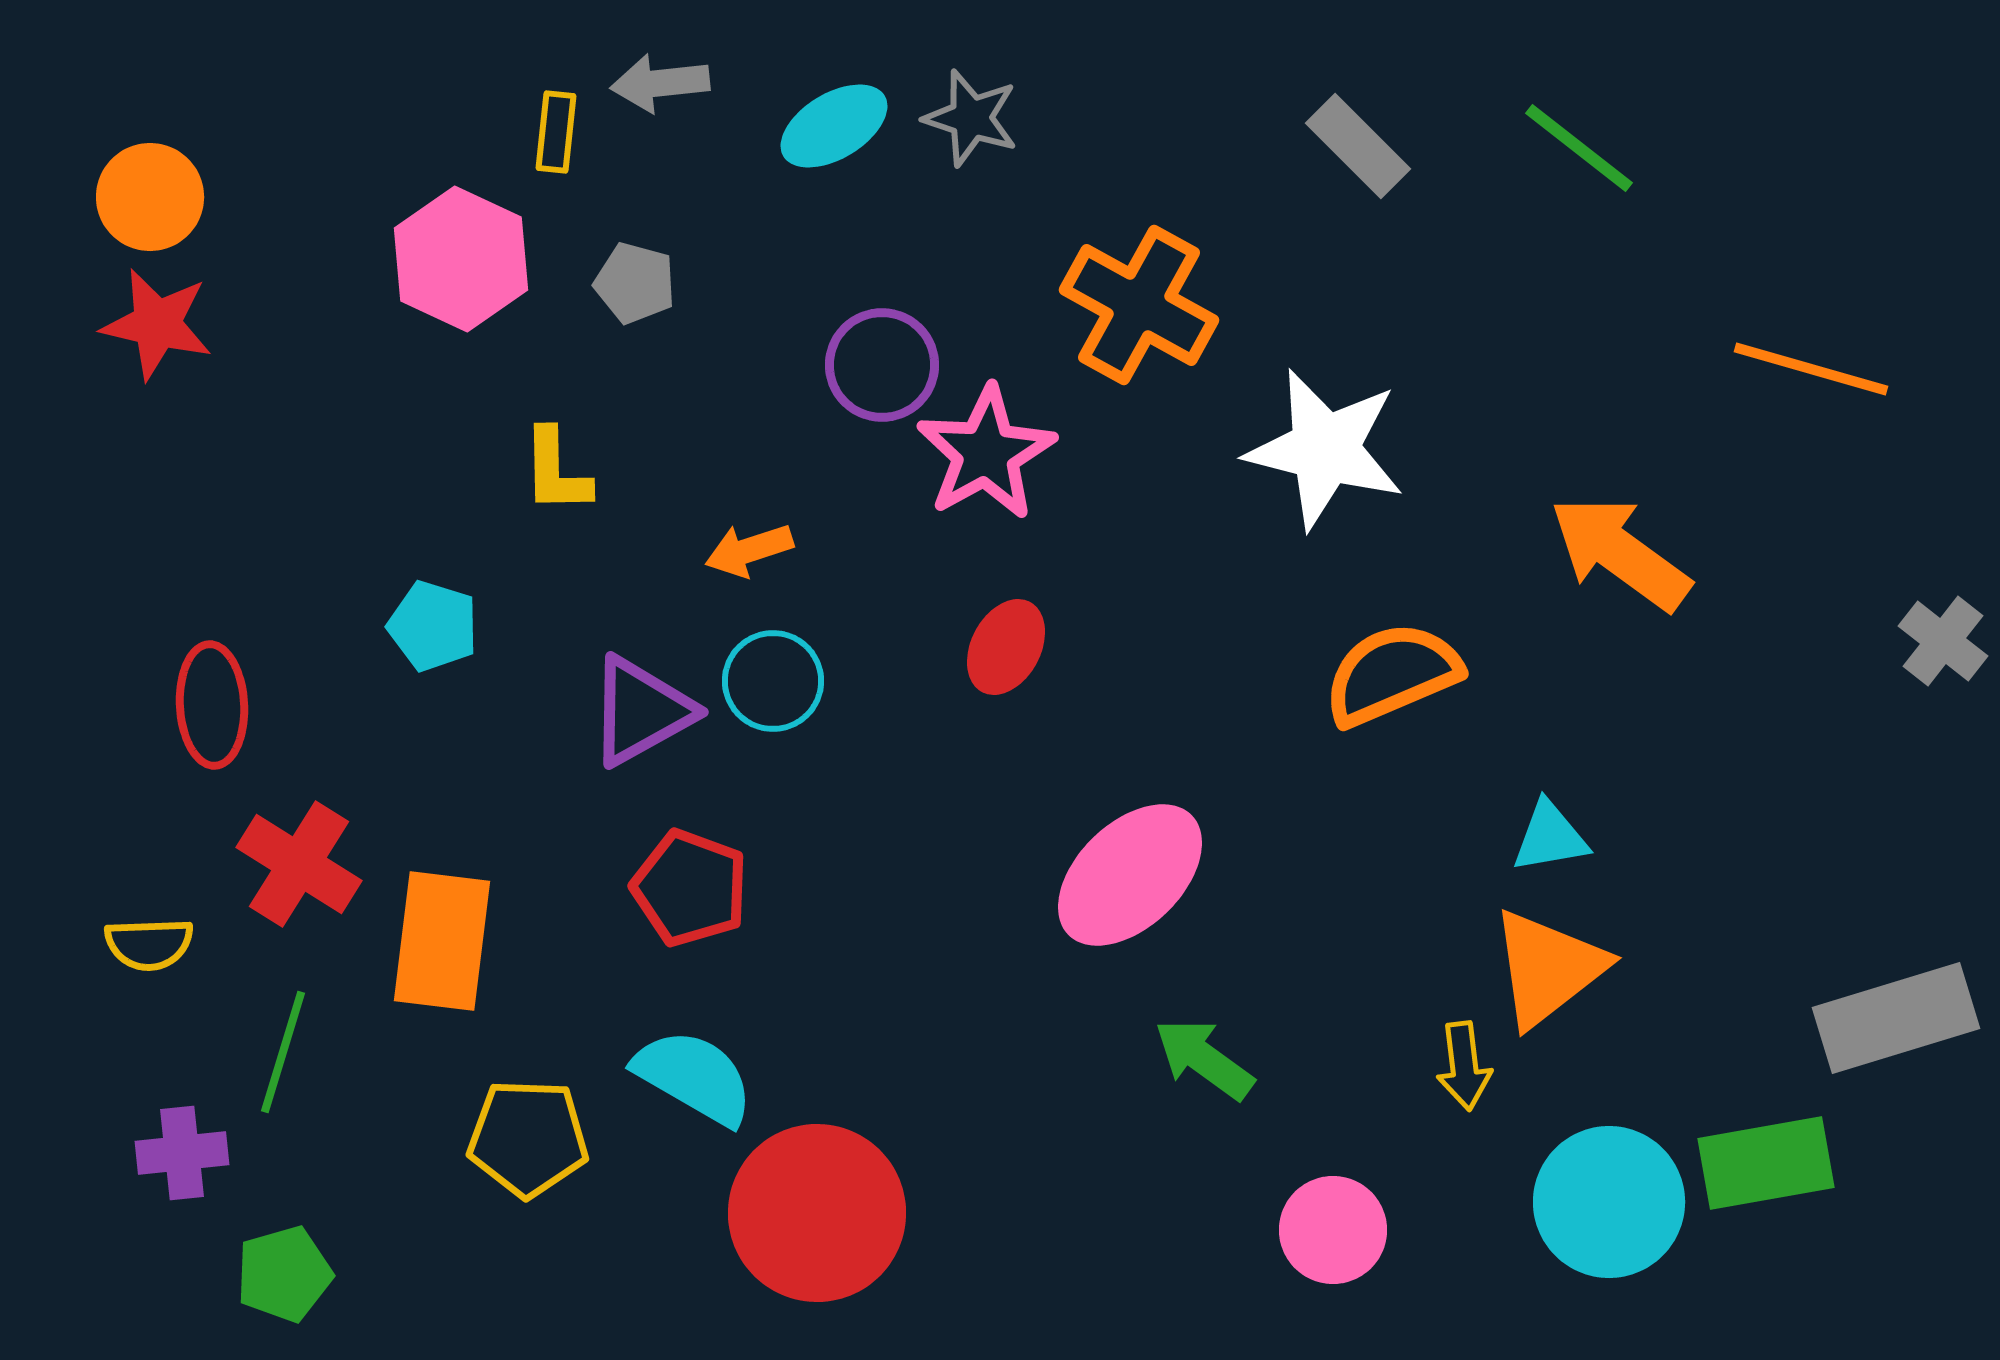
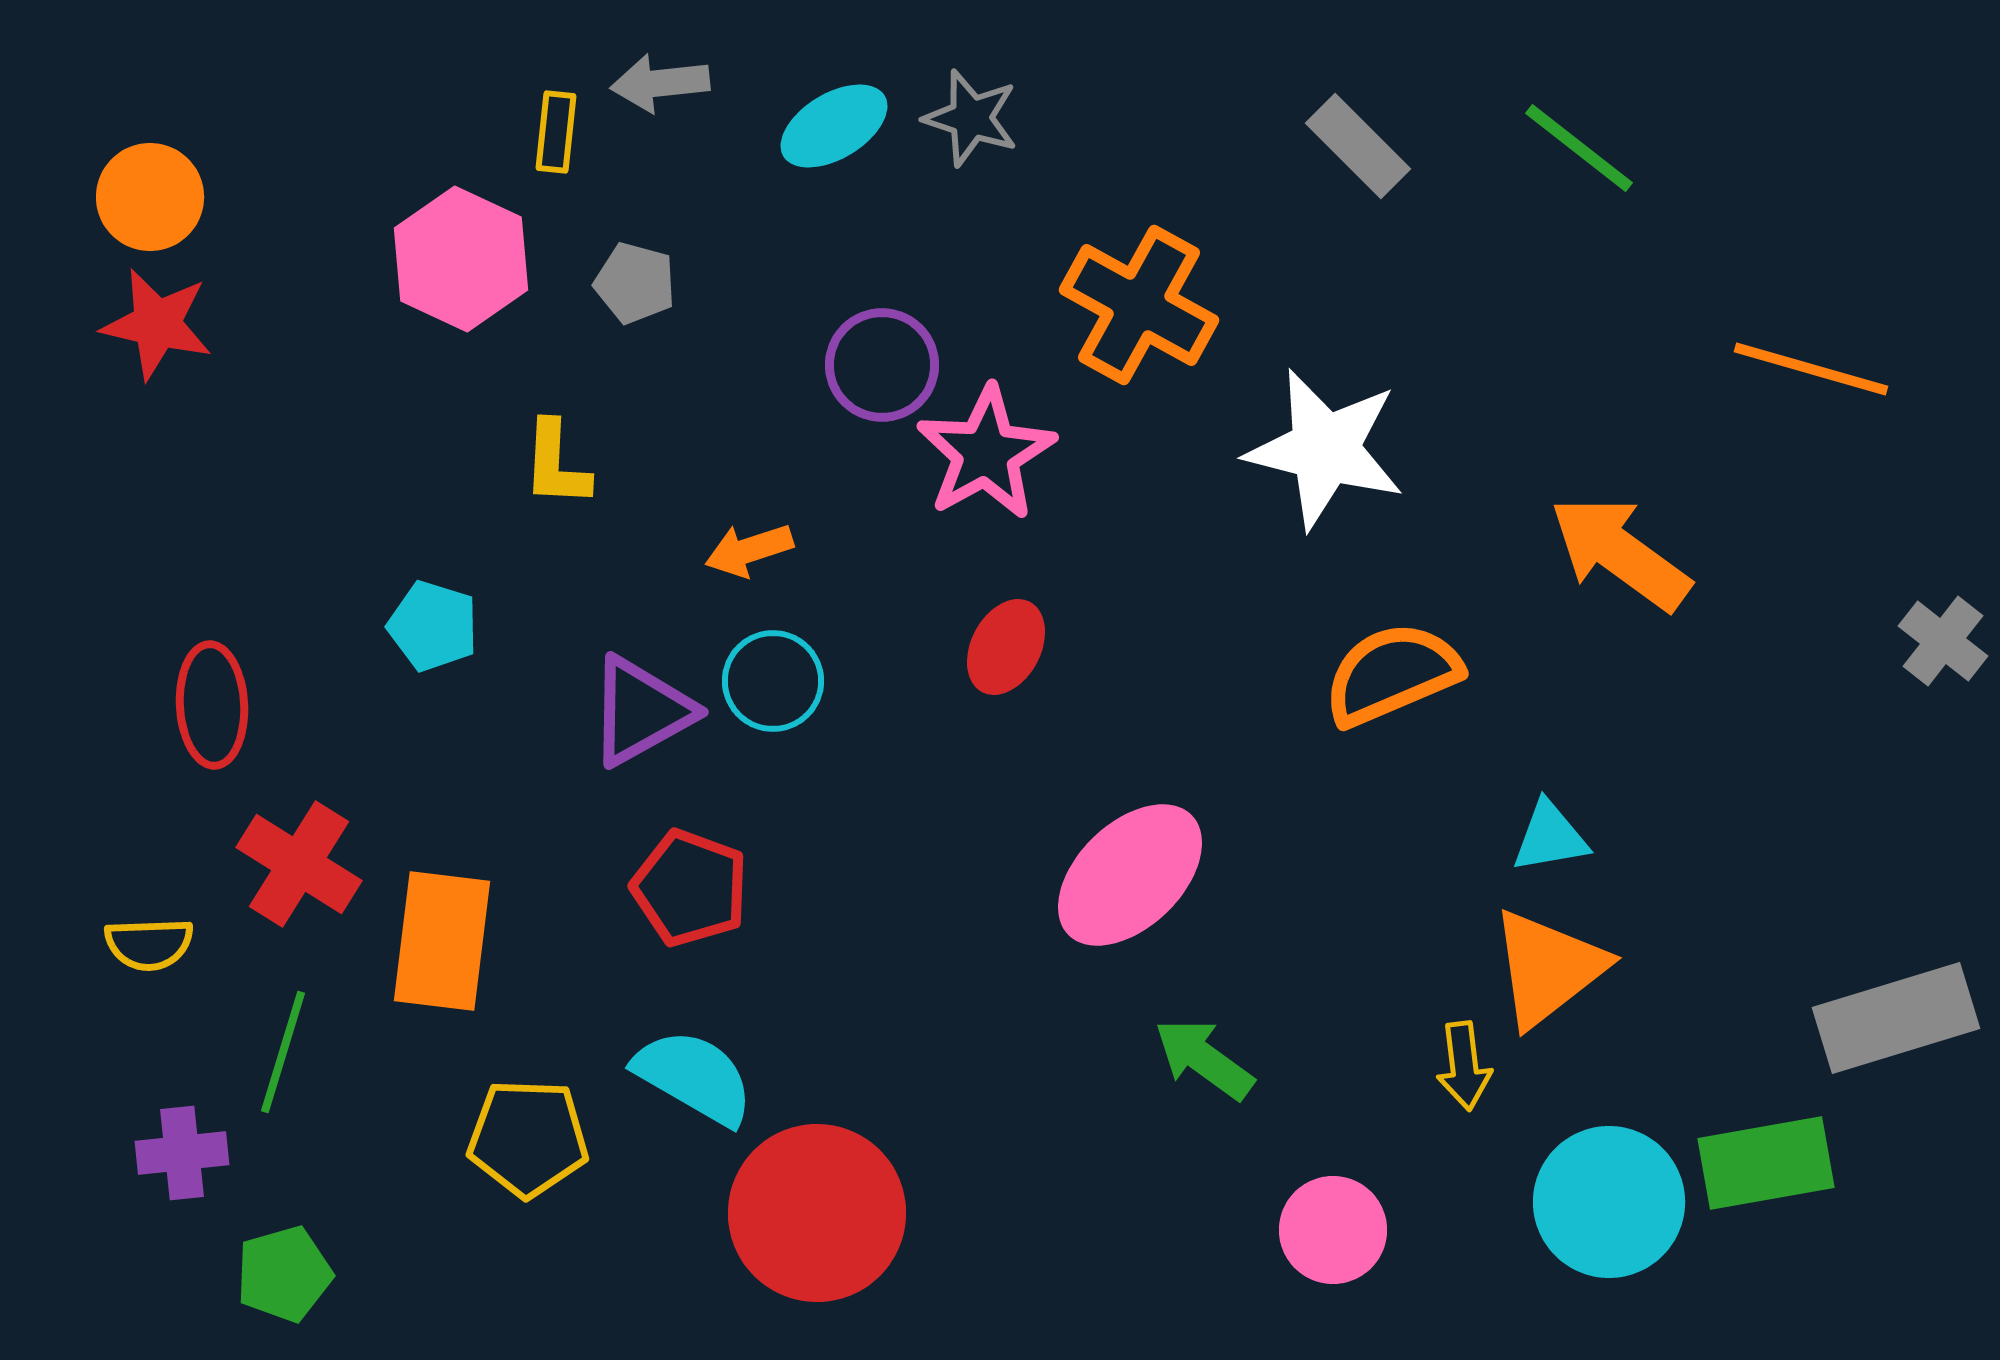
yellow L-shape at (556, 471): moved 7 px up; rotated 4 degrees clockwise
